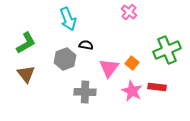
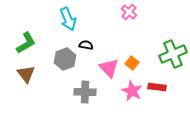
green cross: moved 6 px right, 4 px down
pink triangle: rotated 20 degrees counterclockwise
